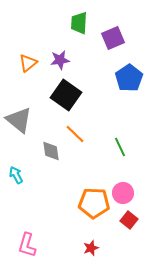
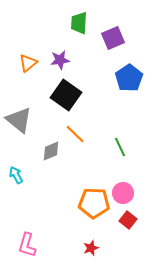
gray diamond: rotated 75 degrees clockwise
red square: moved 1 px left
